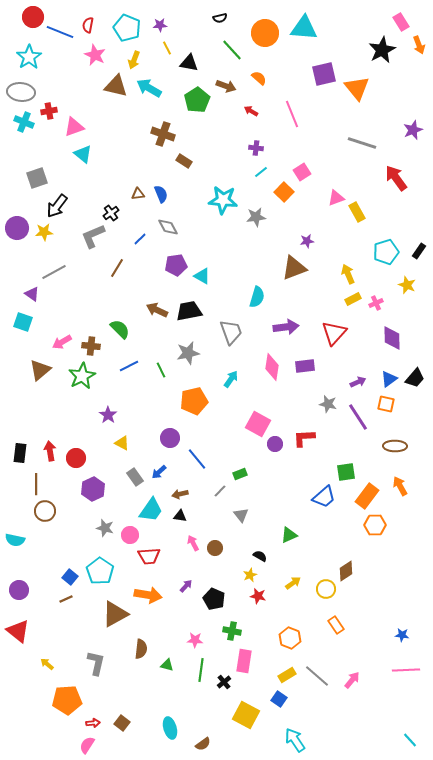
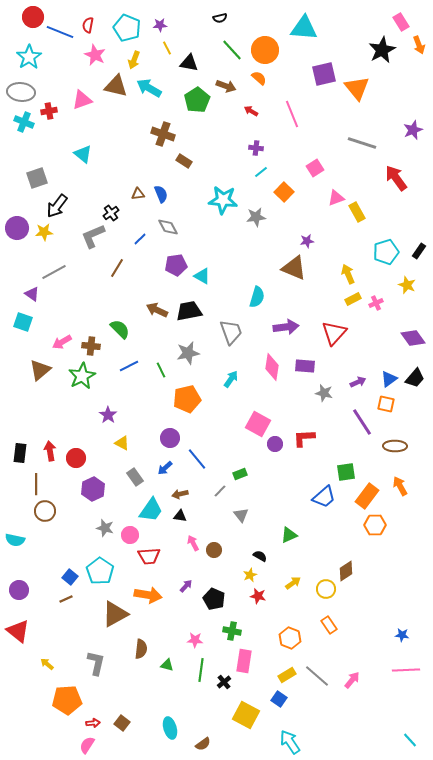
orange circle at (265, 33): moved 17 px down
pink triangle at (74, 127): moved 8 px right, 27 px up
pink square at (302, 172): moved 13 px right, 4 px up
brown triangle at (294, 268): rotated 44 degrees clockwise
purple diamond at (392, 338): moved 21 px right; rotated 35 degrees counterclockwise
purple rectangle at (305, 366): rotated 12 degrees clockwise
orange pentagon at (194, 401): moved 7 px left, 2 px up
gray star at (328, 404): moved 4 px left, 11 px up
purple line at (358, 417): moved 4 px right, 5 px down
blue arrow at (159, 472): moved 6 px right, 4 px up
brown circle at (215, 548): moved 1 px left, 2 px down
orange rectangle at (336, 625): moved 7 px left
cyan arrow at (295, 740): moved 5 px left, 2 px down
